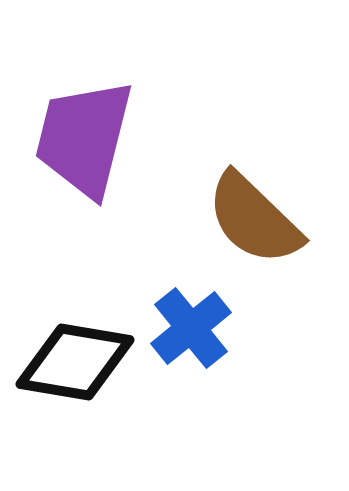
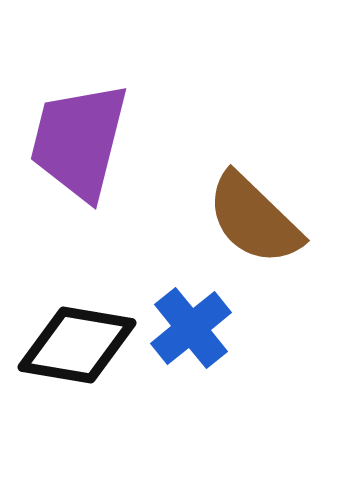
purple trapezoid: moved 5 px left, 3 px down
black diamond: moved 2 px right, 17 px up
